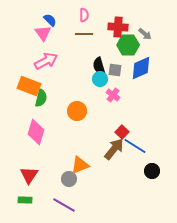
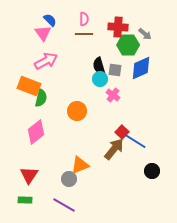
pink semicircle: moved 4 px down
pink diamond: rotated 35 degrees clockwise
blue line: moved 5 px up
